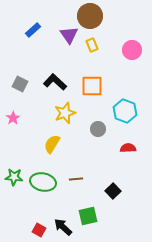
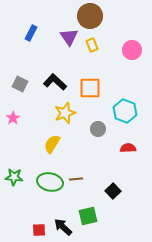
blue rectangle: moved 2 px left, 3 px down; rotated 21 degrees counterclockwise
purple triangle: moved 2 px down
orange square: moved 2 px left, 2 px down
green ellipse: moved 7 px right
red square: rotated 32 degrees counterclockwise
